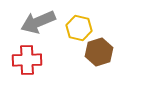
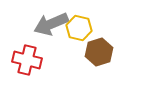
gray arrow: moved 13 px right, 2 px down
red cross: rotated 16 degrees clockwise
